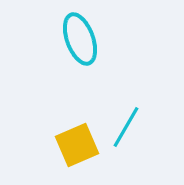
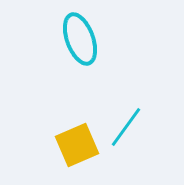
cyan line: rotated 6 degrees clockwise
